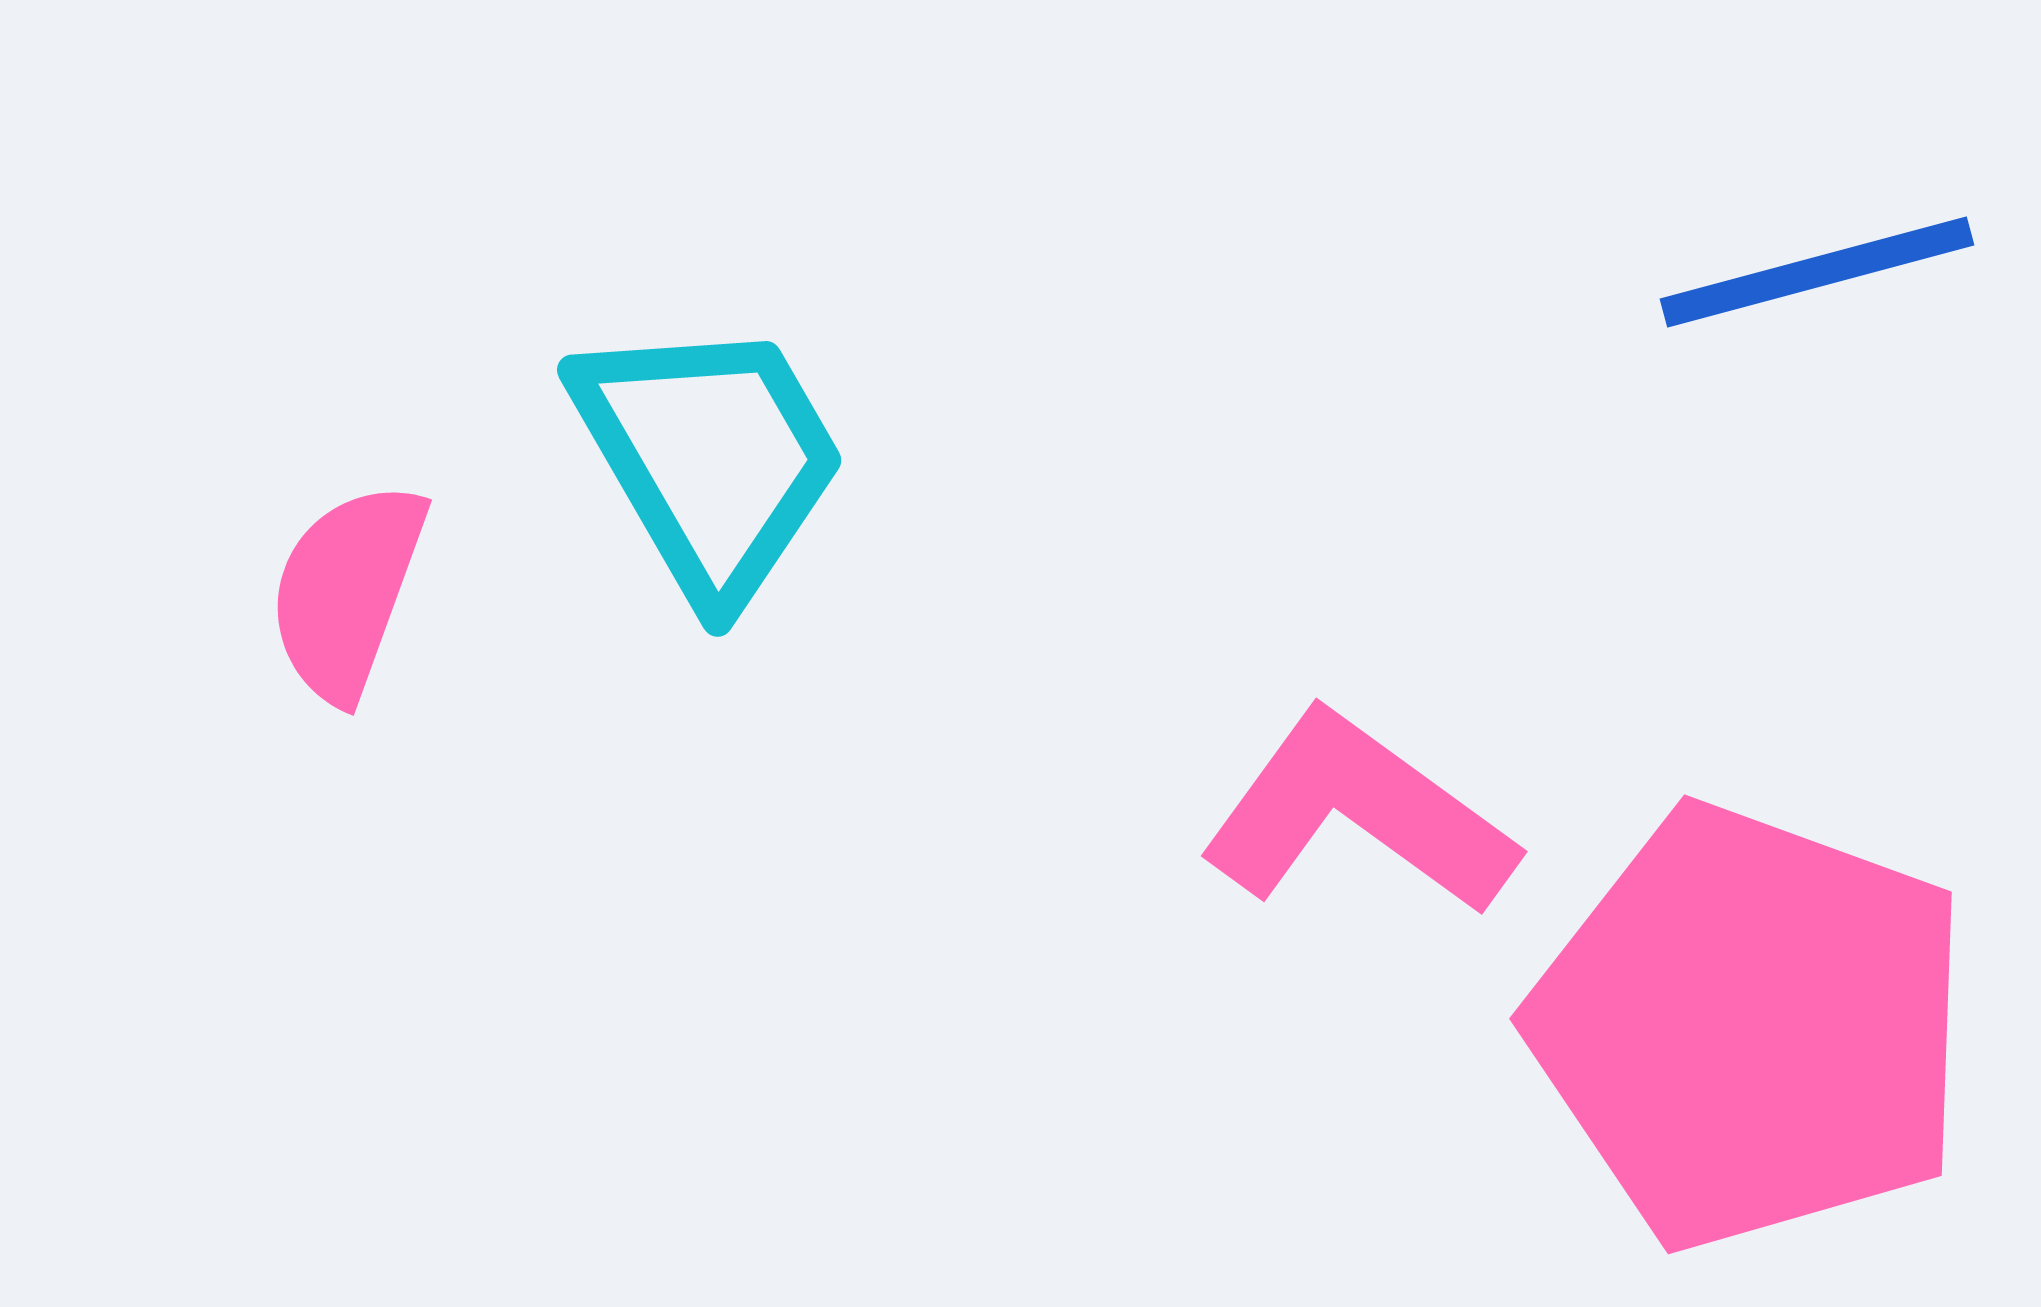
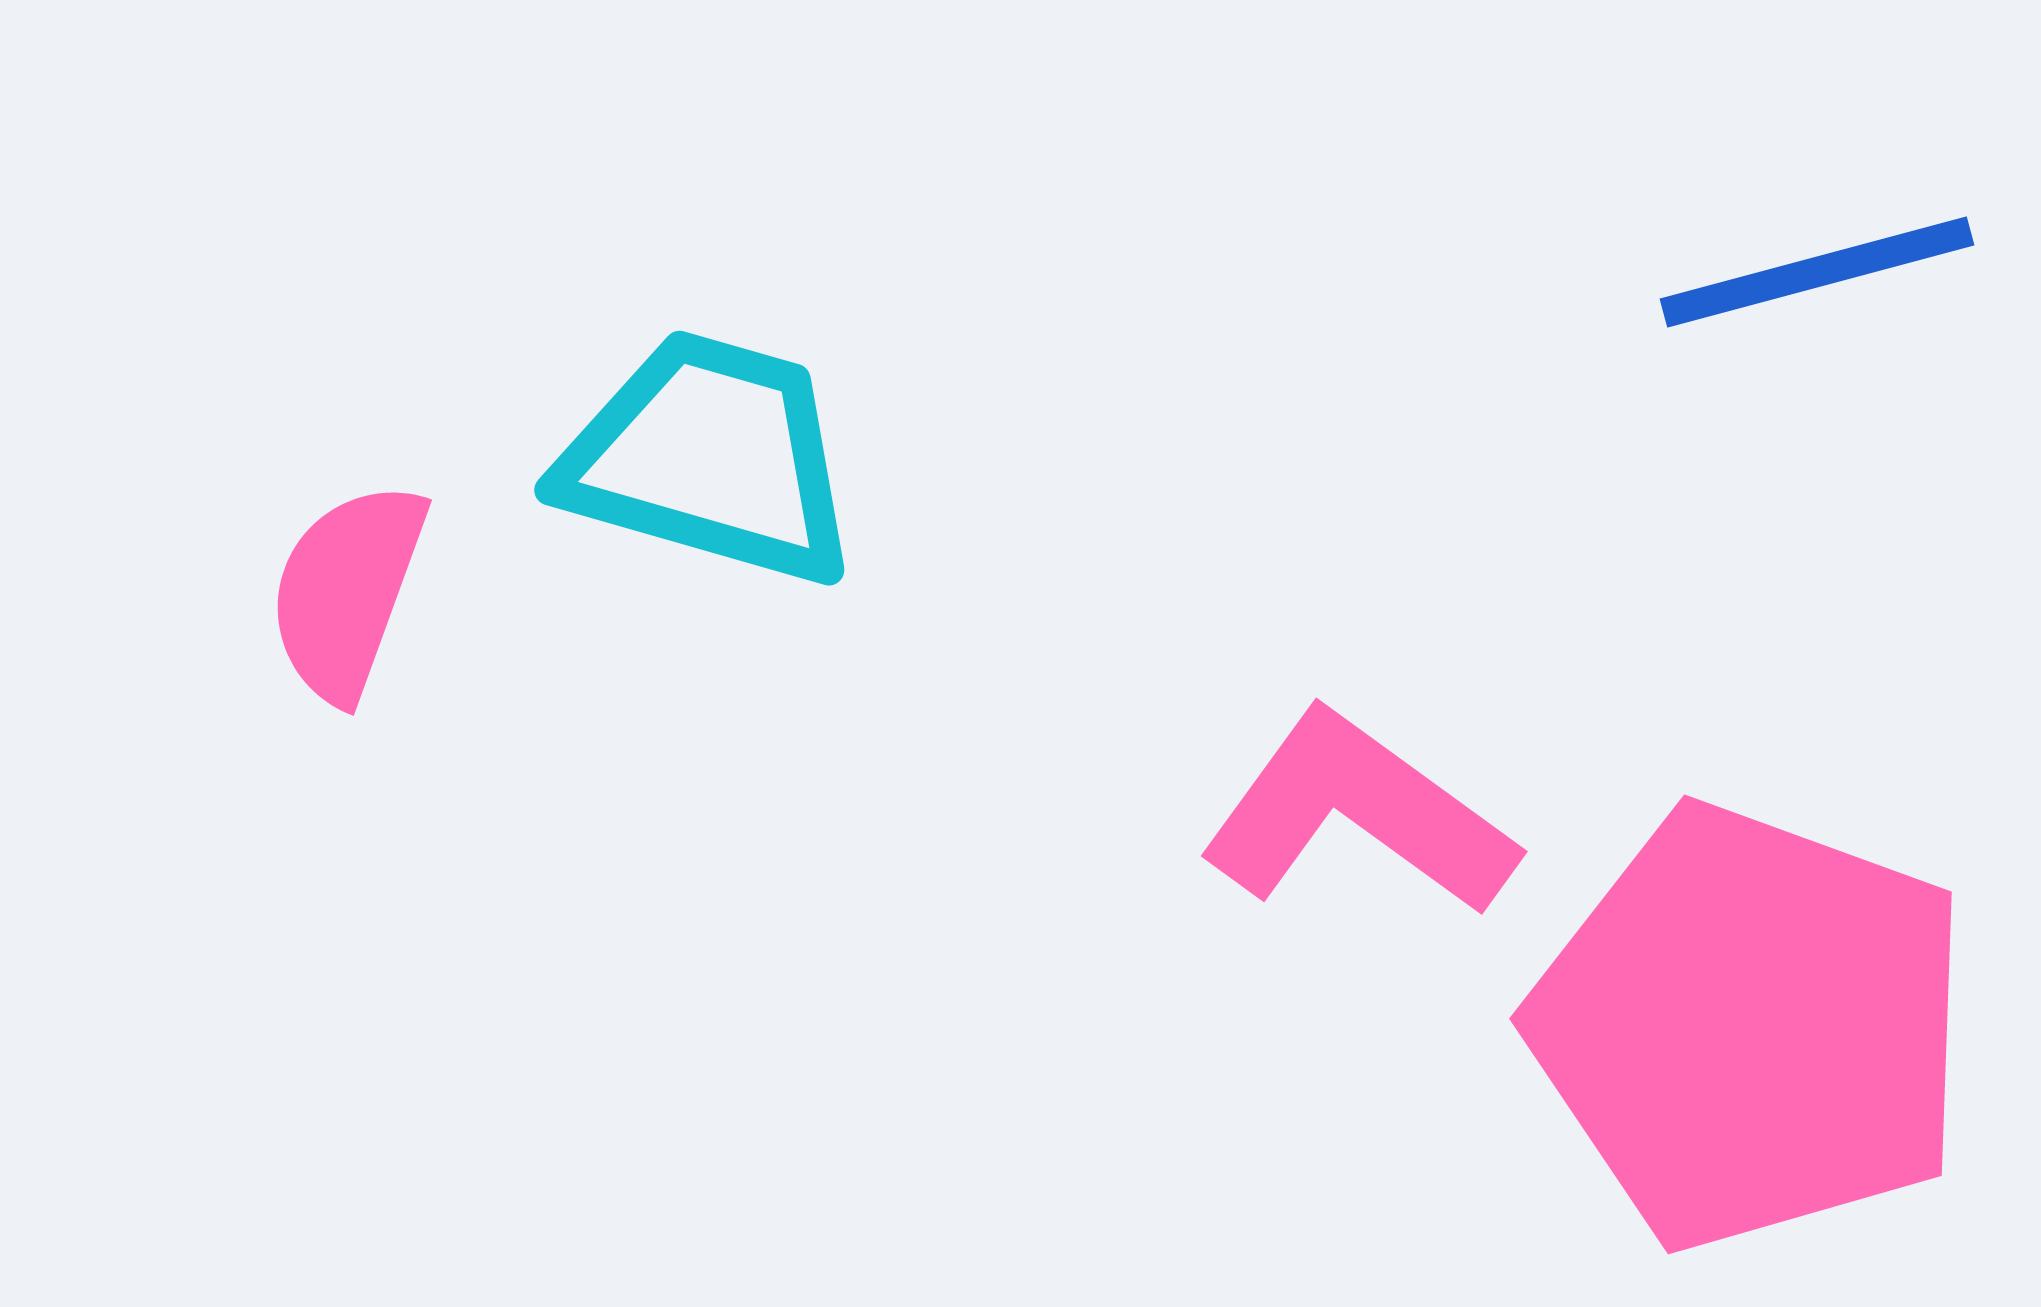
cyan trapezoid: rotated 44 degrees counterclockwise
